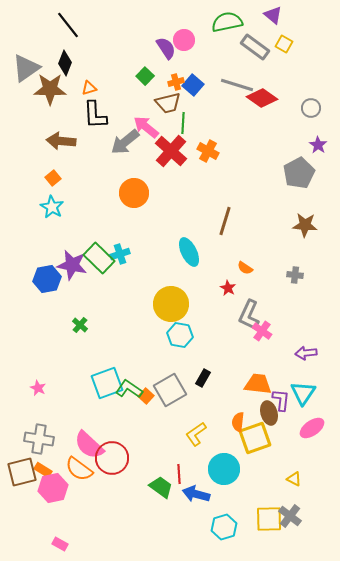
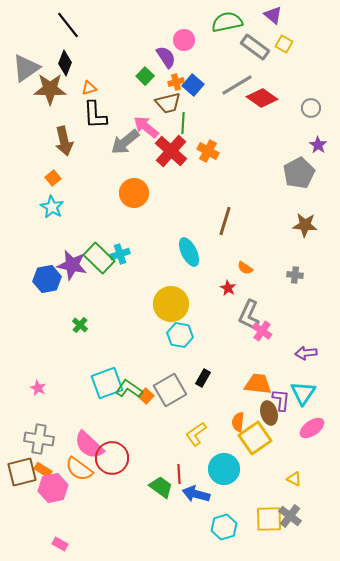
purple semicircle at (166, 48): moved 9 px down
gray line at (237, 85): rotated 48 degrees counterclockwise
brown arrow at (61, 141): moved 3 px right; rotated 108 degrees counterclockwise
yellow square at (255, 438): rotated 16 degrees counterclockwise
